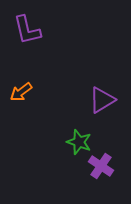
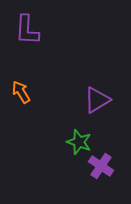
purple L-shape: rotated 16 degrees clockwise
orange arrow: rotated 95 degrees clockwise
purple triangle: moved 5 px left
